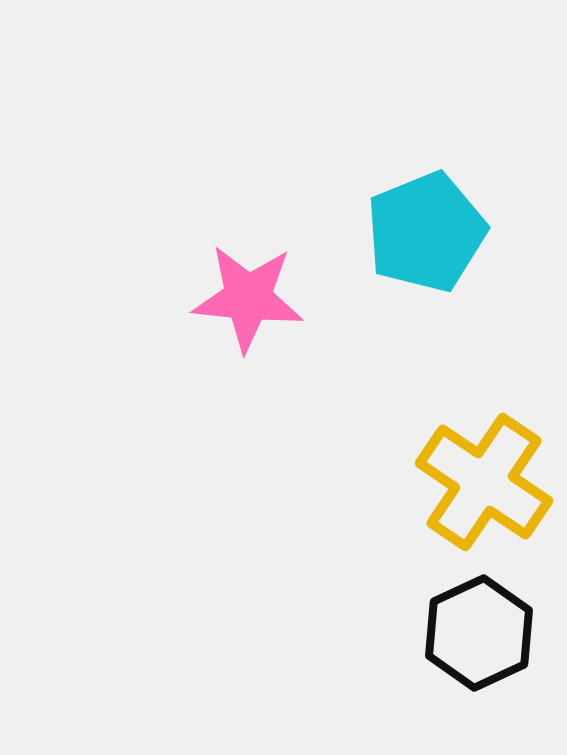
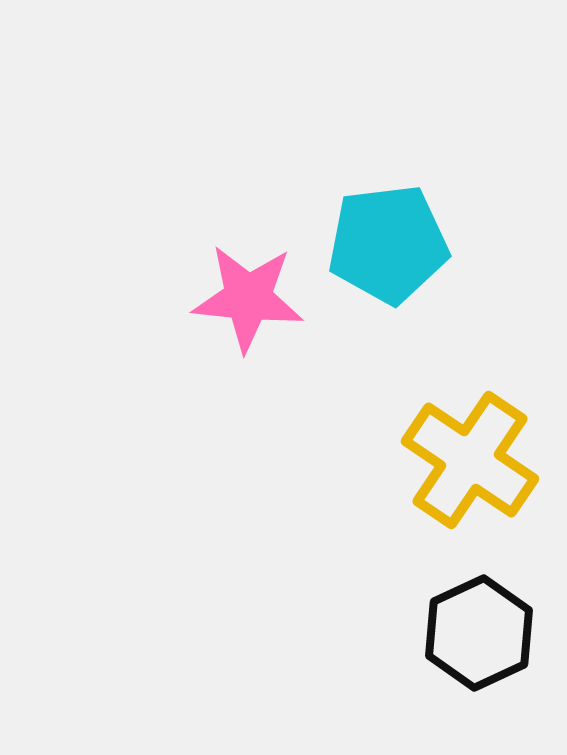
cyan pentagon: moved 38 px left, 12 px down; rotated 15 degrees clockwise
yellow cross: moved 14 px left, 22 px up
